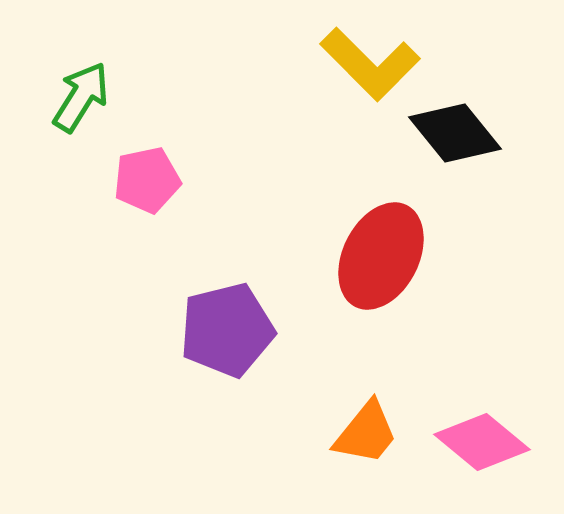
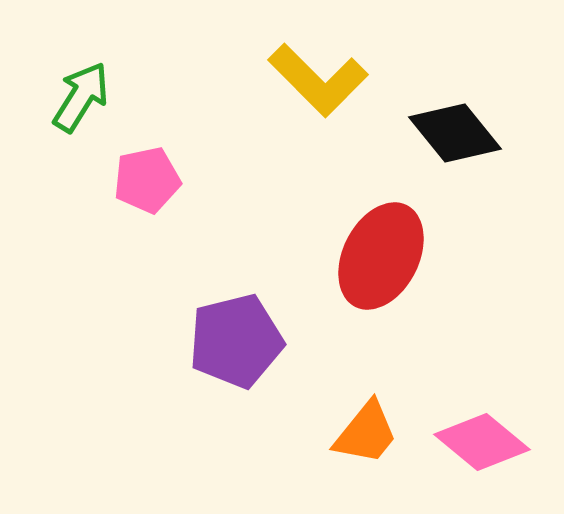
yellow L-shape: moved 52 px left, 16 px down
purple pentagon: moved 9 px right, 11 px down
